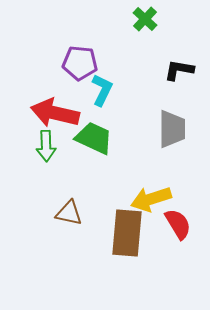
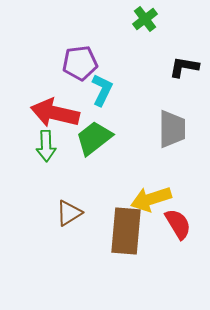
green cross: rotated 10 degrees clockwise
purple pentagon: rotated 12 degrees counterclockwise
black L-shape: moved 5 px right, 3 px up
green trapezoid: rotated 63 degrees counterclockwise
brown triangle: rotated 44 degrees counterclockwise
brown rectangle: moved 1 px left, 2 px up
